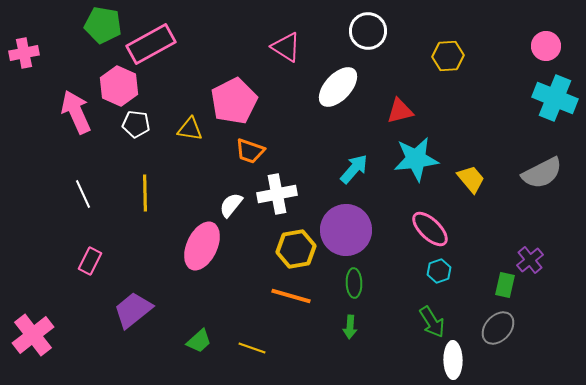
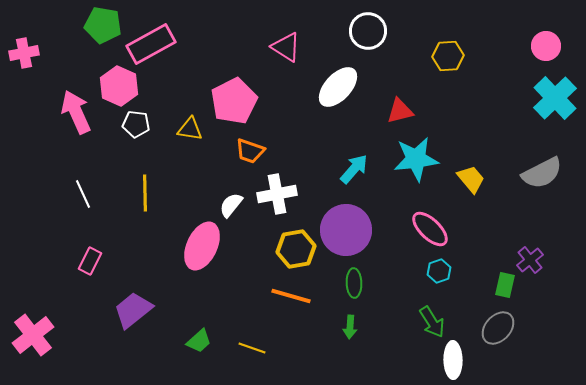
cyan cross at (555, 98): rotated 24 degrees clockwise
